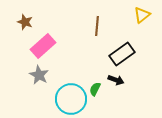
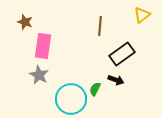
brown line: moved 3 px right
pink rectangle: rotated 40 degrees counterclockwise
